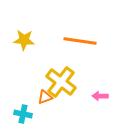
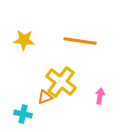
pink arrow: rotated 98 degrees clockwise
